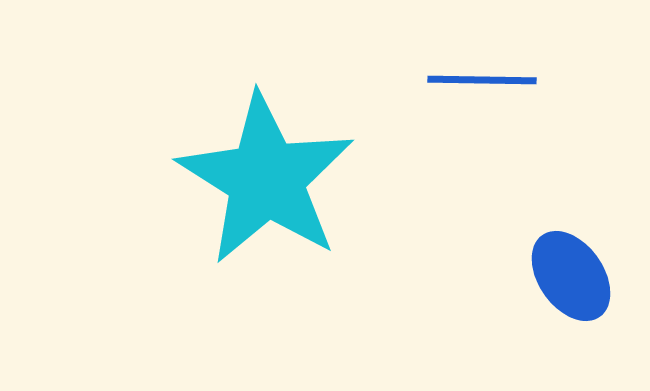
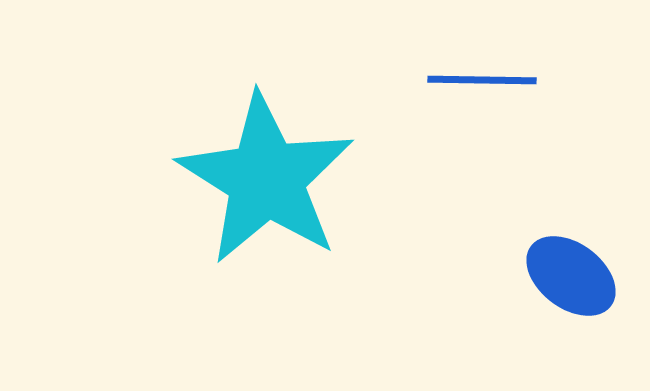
blue ellipse: rotated 18 degrees counterclockwise
